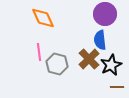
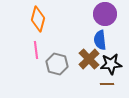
orange diamond: moved 5 px left, 1 px down; rotated 40 degrees clockwise
pink line: moved 3 px left, 2 px up
black star: moved 1 px up; rotated 20 degrees clockwise
brown line: moved 10 px left, 3 px up
